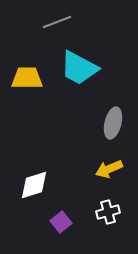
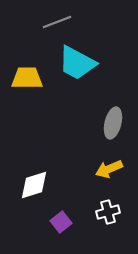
cyan trapezoid: moved 2 px left, 5 px up
